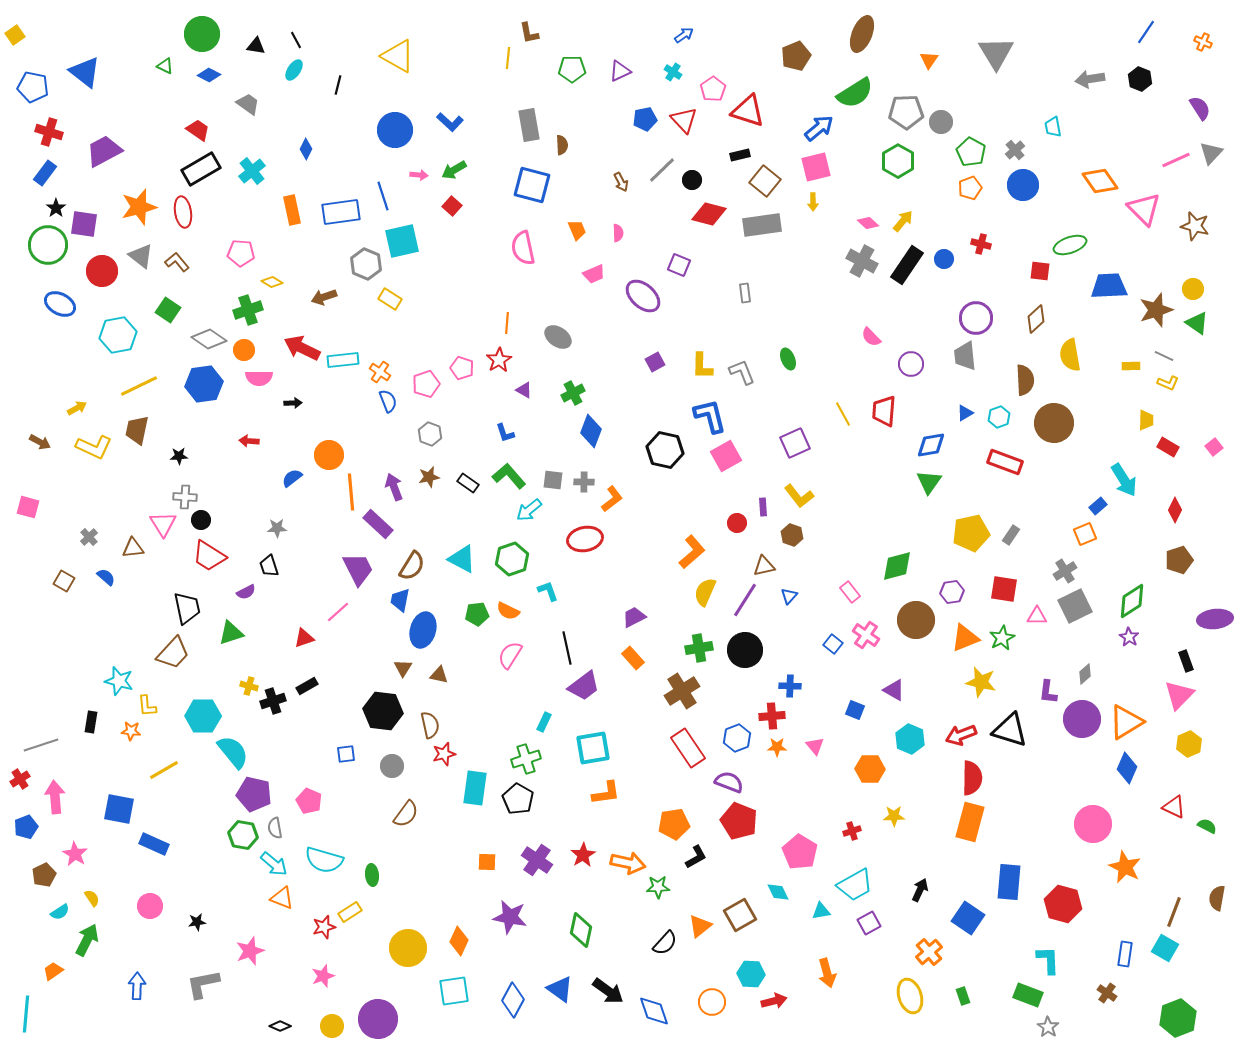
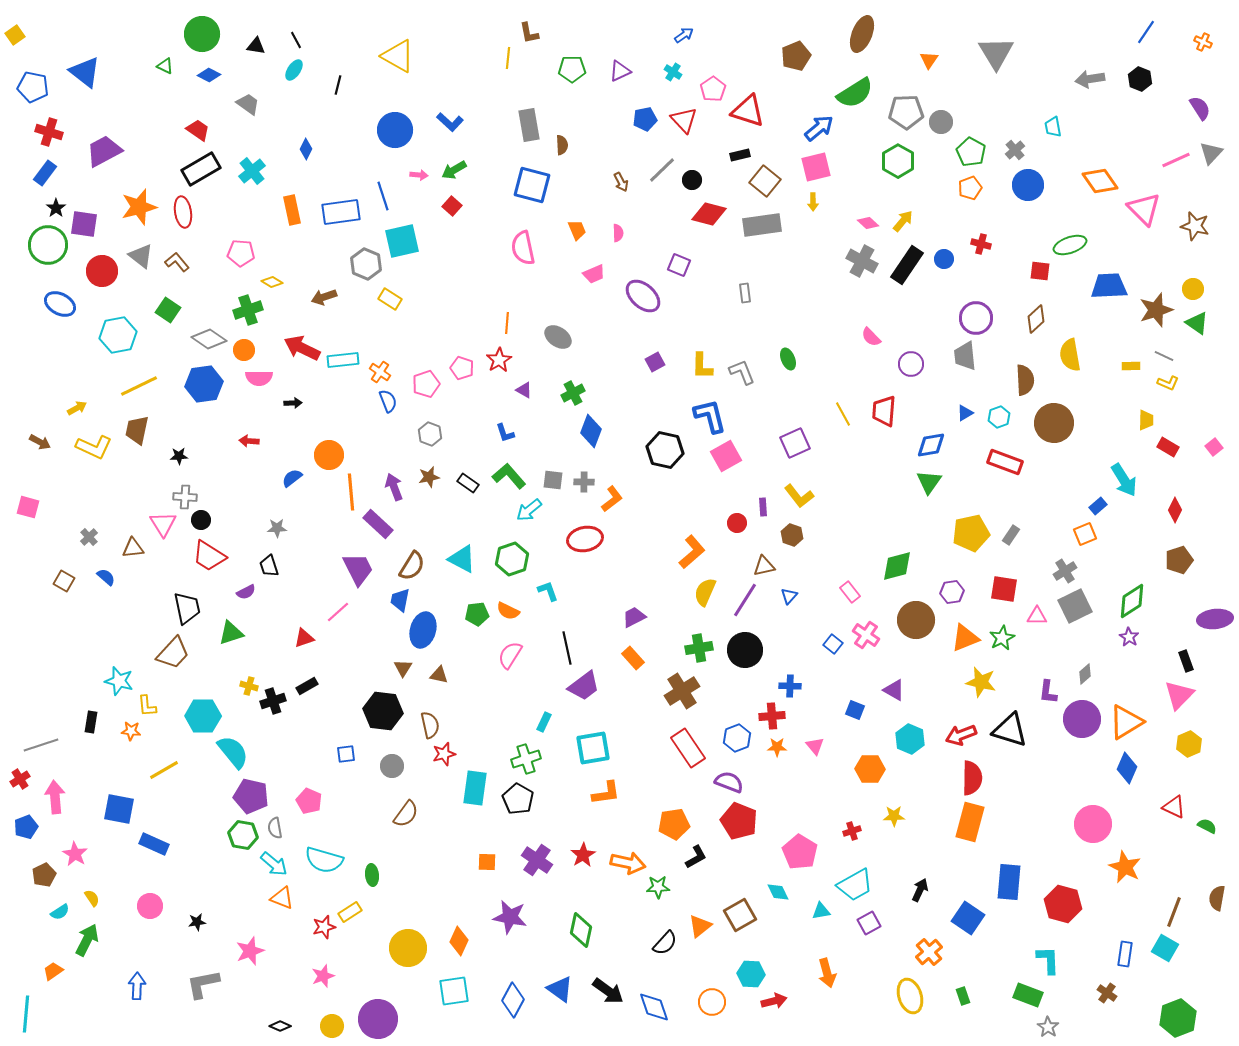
blue circle at (1023, 185): moved 5 px right
purple pentagon at (254, 794): moved 3 px left, 2 px down
blue diamond at (654, 1011): moved 4 px up
